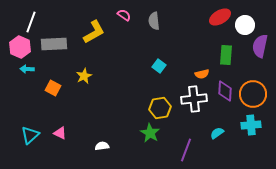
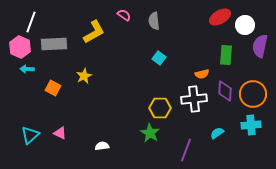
cyan square: moved 8 px up
yellow hexagon: rotated 10 degrees clockwise
